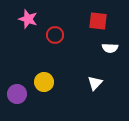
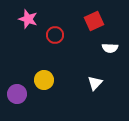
red square: moved 4 px left; rotated 30 degrees counterclockwise
yellow circle: moved 2 px up
